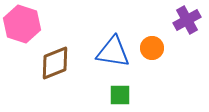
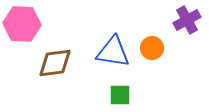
pink hexagon: rotated 15 degrees counterclockwise
brown diamond: rotated 15 degrees clockwise
